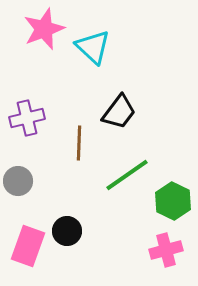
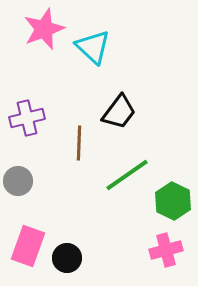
black circle: moved 27 px down
